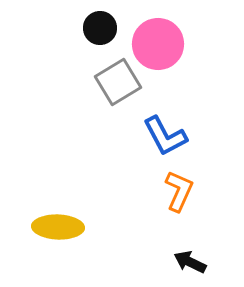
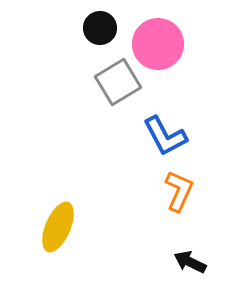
yellow ellipse: rotated 69 degrees counterclockwise
